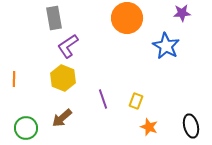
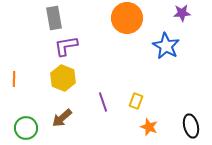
purple L-shape: moved 2 px left; rotated 25 degrees clockwise
purple line: moved 3 px down
